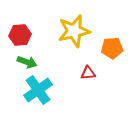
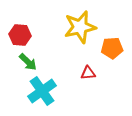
yellow star: moved 6 px right, 4 px up
red hexagon: rotated 10 degrees clockwise
green arrow: moved 1 px right; rotated 24 degrees clockwise
cyan cross: moved 4 px right, 1 px down
